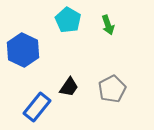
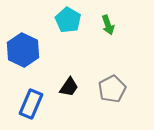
blue rectangle: moved 6 px left, 3 px up; rotated 16 degrees counterclockwise
